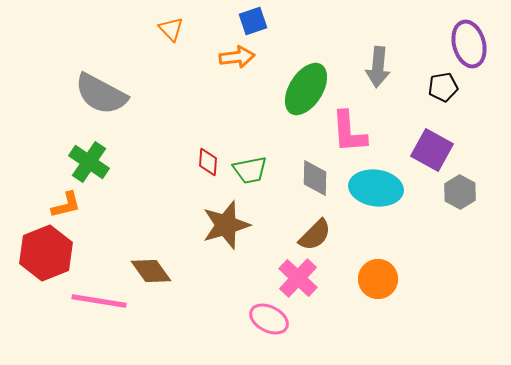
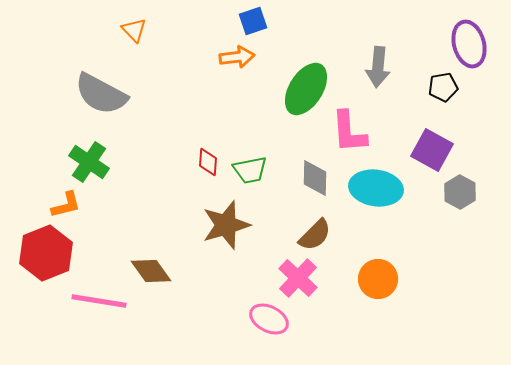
orange triangle: moved 37 px left, 1 px down
